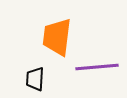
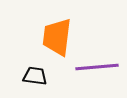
black trapezoid: moved 3 px up; rotated 95 degrees clockwise
